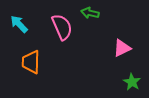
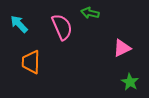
green star: moved 2 px left
